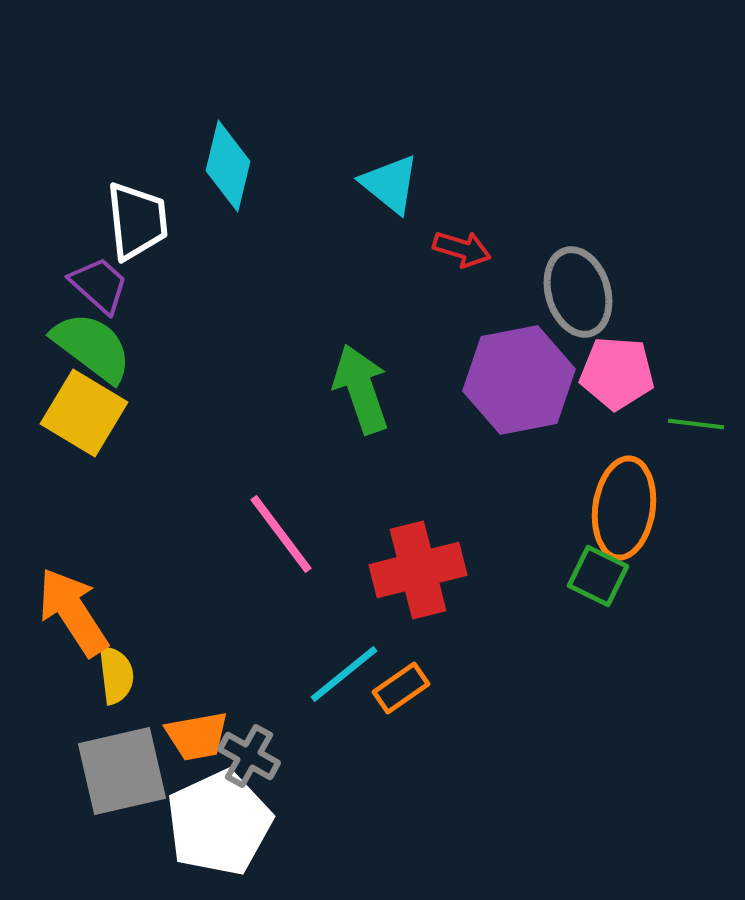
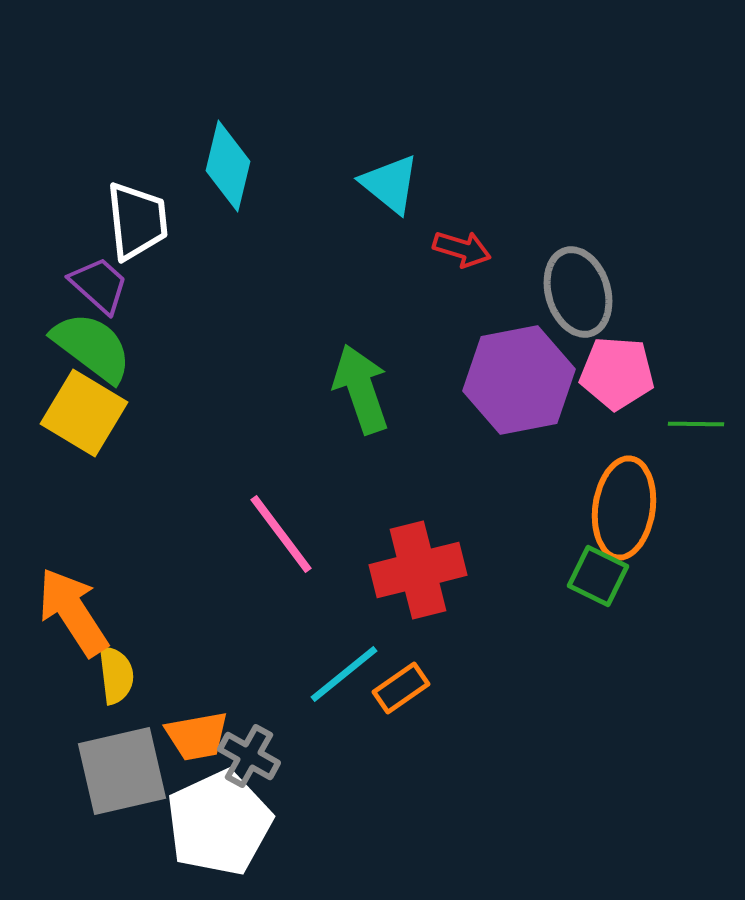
green line: rotated 6 degrees counterclockwise
